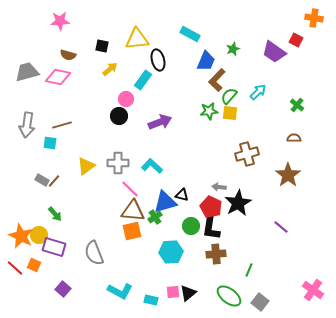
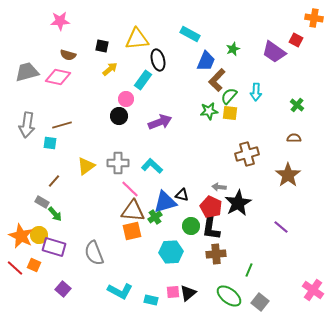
cyan arrow at (258, 92): moved 2 px left; rotated 138 degrees clockwise
gray rectangle at (42, 180): moved 22 px down
